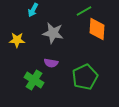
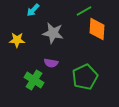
cyan arrow: rotated 16 degrees clockwise
